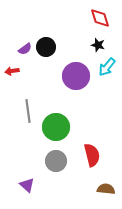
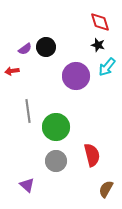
red diamond: moved 4 px down
brown semicircle: rotated 66 degrees counterclockwise
